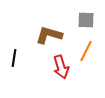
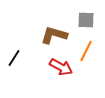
brown L-shape: moved 5 px right
black line: rotated 24 degrees clockwise
red arrow: rotated 45 degrees counterclockwise
